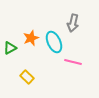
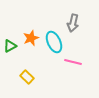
green triangle: moved 2 px up
